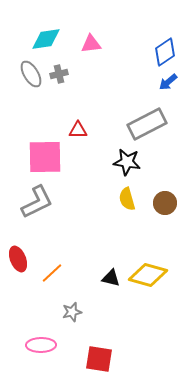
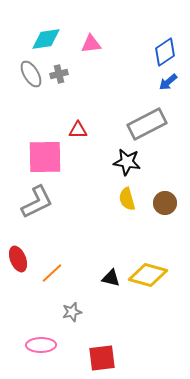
red square: moved 3 px right, 1 px up; rotated 16 degrees counterclockwise
